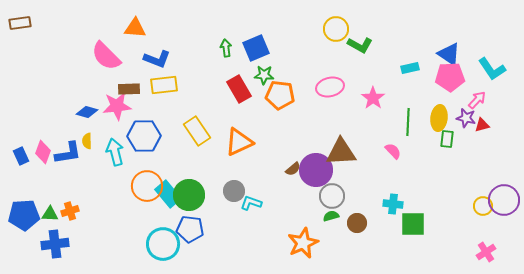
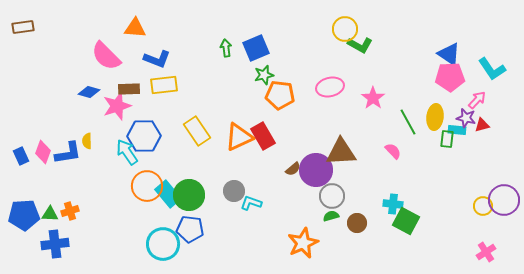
brown rectangle at (20, 23): moved 3 px right, 4 px down
yellow circle at (336, 29): moved 9 px right
cyan rectangle at (410, 68): moved 47 px right, 62 px down; rotated 18 degrees clockwise
green star at (264, 75): rotated 18 degrees counterclockwise
red rectangle at (239, 89): moved 24 px right, 47 px down
pink star at (117, 106): rotated 12 degrees counterclockwise
blue diamond at (87, 112): moved 2 px right, 20 px up
yellow ellipse at (439, 118): moved 4 px left, 1 px up
green line at (408, 122): rotated 32 degrees counterclockwise
orange triangle at (239, 142): moved 5 px up
cyan arrow at (115, 152): moved 12 px right; rotated 20 degrees counterclockwise
green square at (413, 224): moved 7 px left, 3 px up; rotated 28 degrees clockwise
